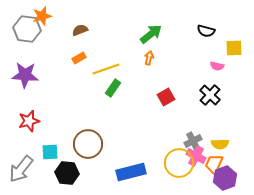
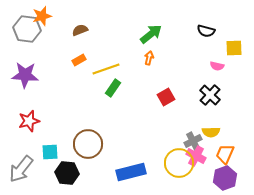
orange rectangle: moved 2 px down
yellow semicircle: moved 9 px left, 12 px up
orange trapezoid: moved 11 px right, 10 px up
